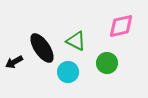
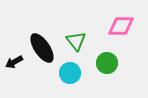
pink diamond: rotated 12 degrees clockwise
green triangle: rotated 25 degrees clockwise
cyan circle: moved 2 px right, 1 px down
